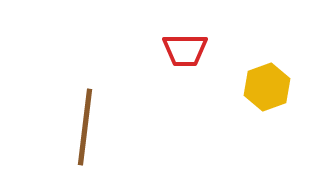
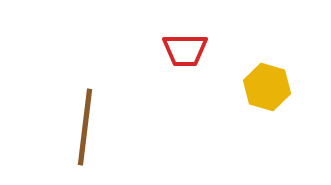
yellow hexagon: rotated 24 degrees counterclockwise
